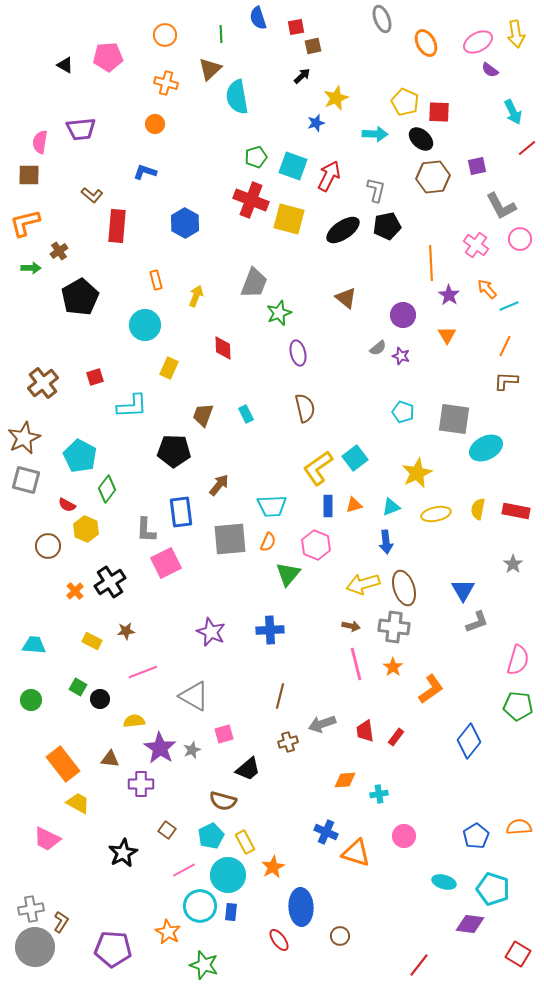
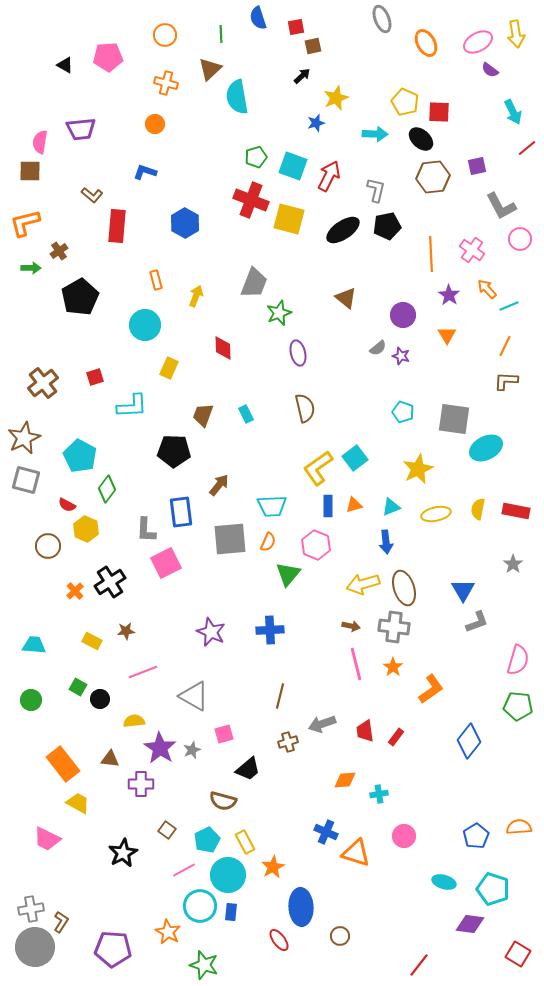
brown square at (29, 175): moved 1 px right, 4 px up
pink cross at (476, 245): moved 4 px left, 5 px down
orange line at (431, 263): moved 9 px up
yellow star at (417, 473): moved 1 px right, 4 px up
cyan pentagon at (211, 836): moved 4 px left, 4 px down
